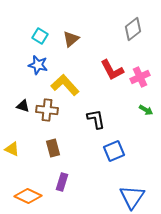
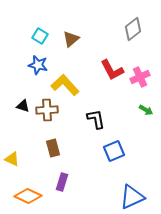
brown cross: rotated 10 degrees counterclockwise
yellow triangle: moved 10 px down
blue triangle: rotated 32 degrees clockwise
